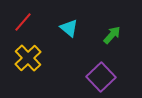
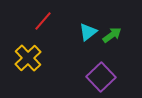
red line: moved 20 px right, 1 px up
cyan triangle: moved 19 px right, 4 px down; rotated 42 degrees clockwise
green arrow: rotated 12 degrees clockwise
